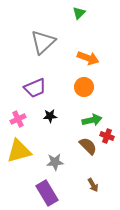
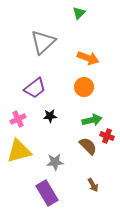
purple trapezoid: rotated 15 degrees counterclockwise
